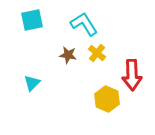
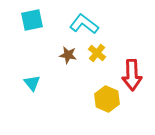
cyan L-shape: rotated 20 degrees counterclockwise
cyan triangle: rotated 24 degrees counterclockwise
